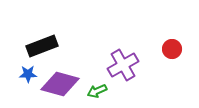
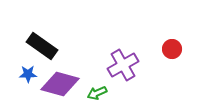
black rectangle: rotated 56 degrees clockwise
green arrow: moved 2 px down
